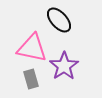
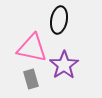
black ellipse: rotated 52 degrees clockwise
purple star: moved 1 px up
